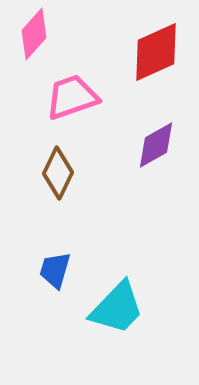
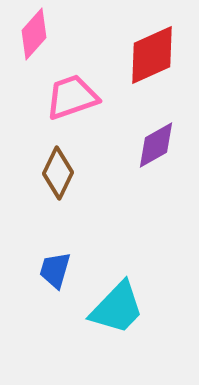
red diamond: moved 4 px left, 3 px down
